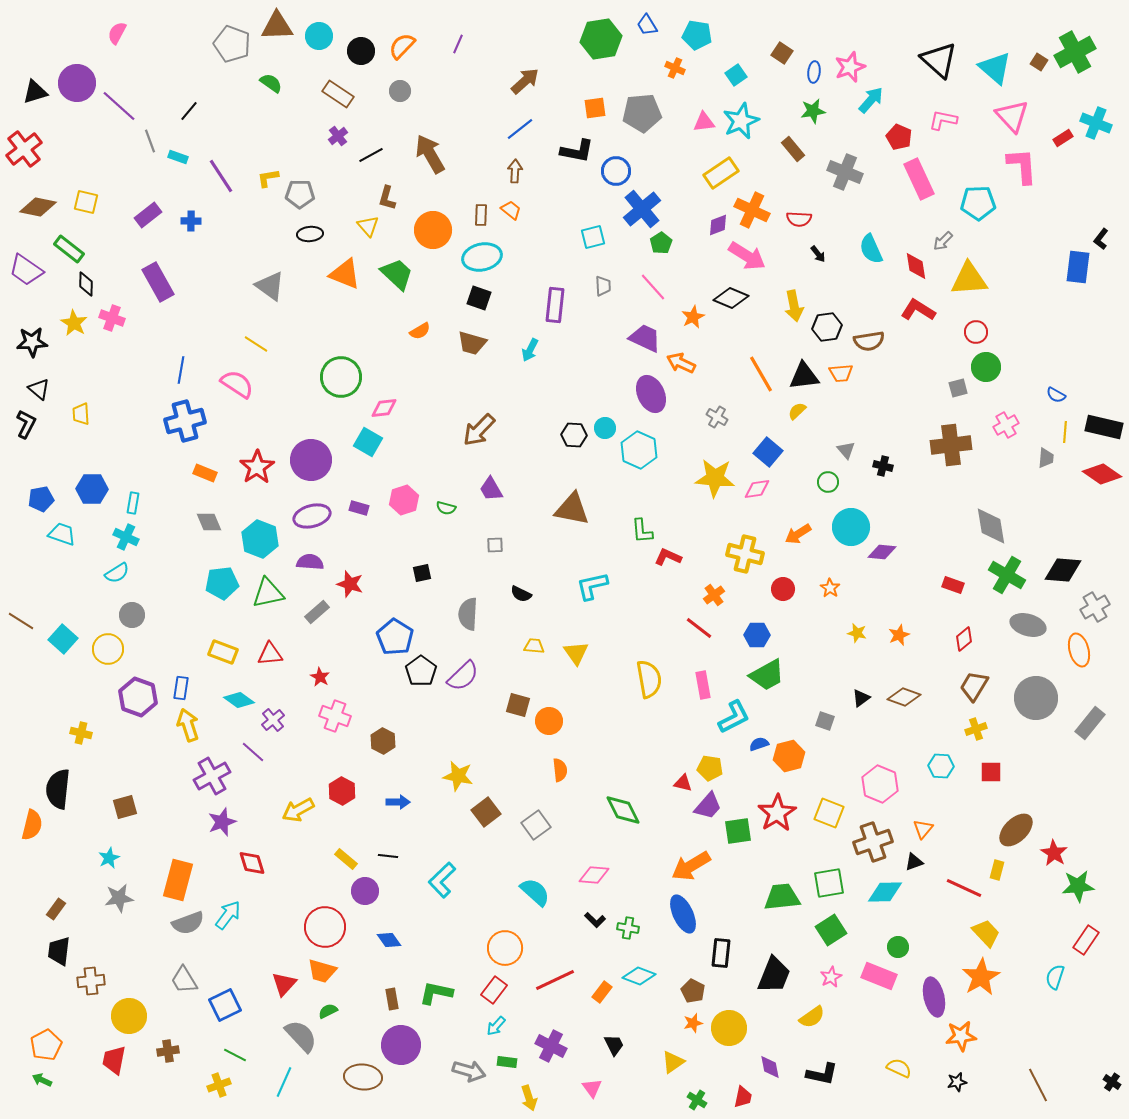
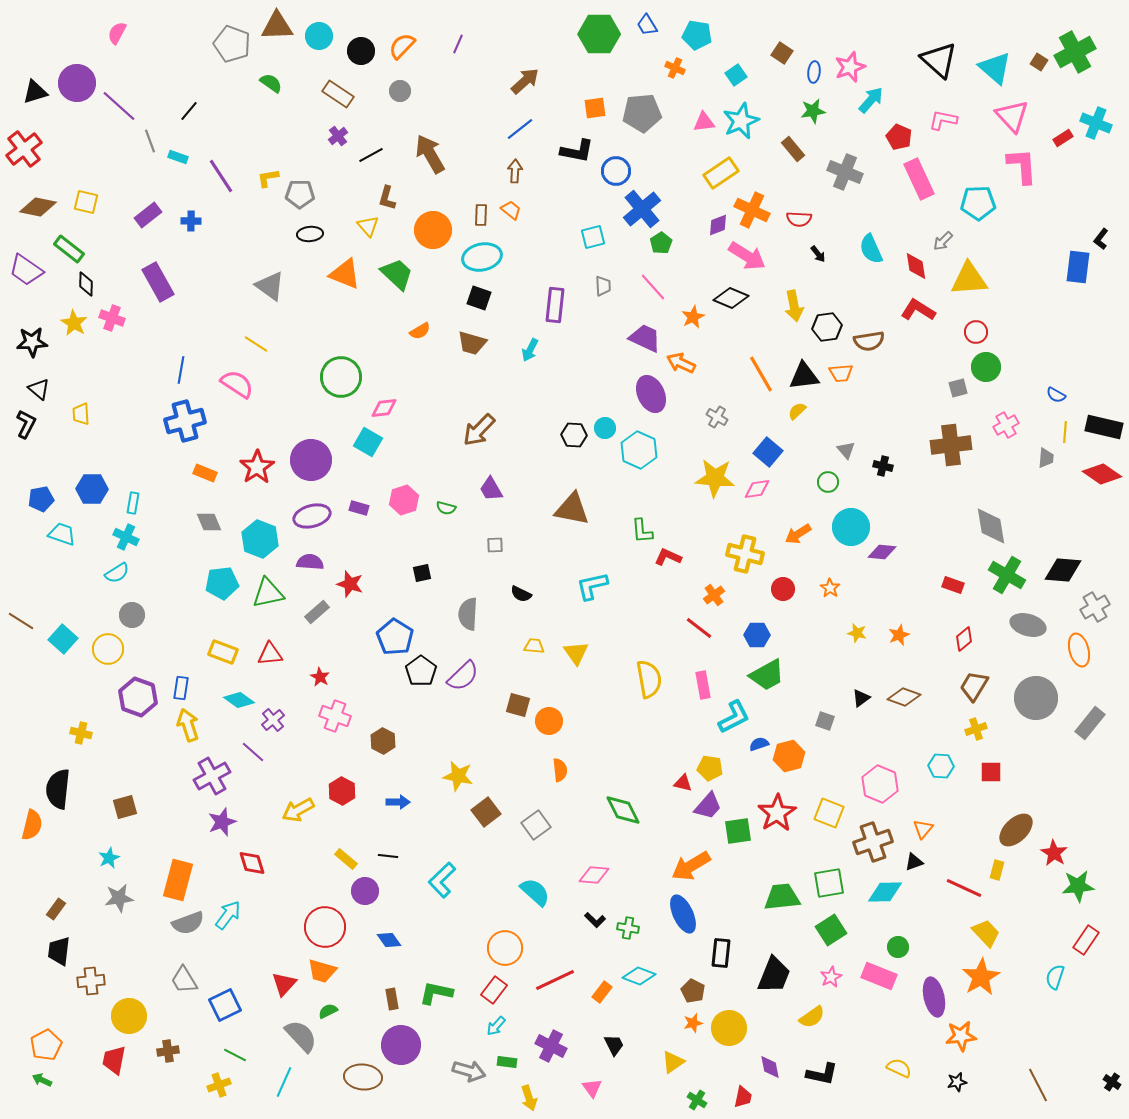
green hexagon at (601, 39): moved 2 px left, 5 px up; rotated 9 degrees clockwise
